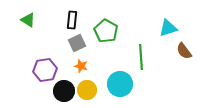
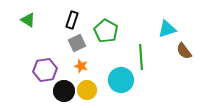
black rectangle: rotated 12 degrees clockwise
cyan triangle: moved 1 px left, 1 px down
cyan circle: moved 1 px right, 4 px up
